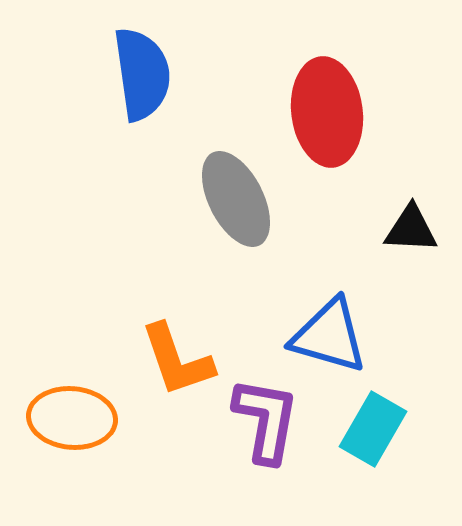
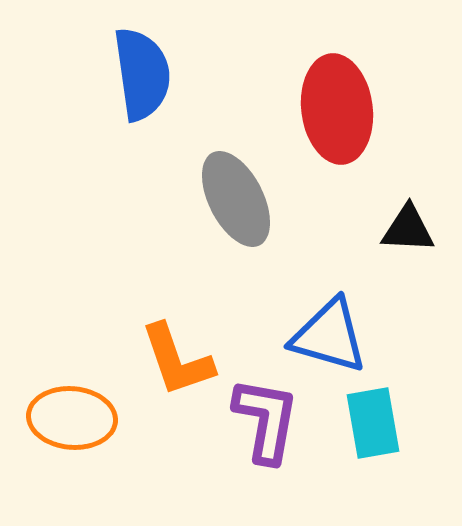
red ellipse: moved 10 px right, 3 px up
black triangle: moved 3 px left
cyan rectangle: moved 6 px up; rotated 40 degrees counterclockwise
